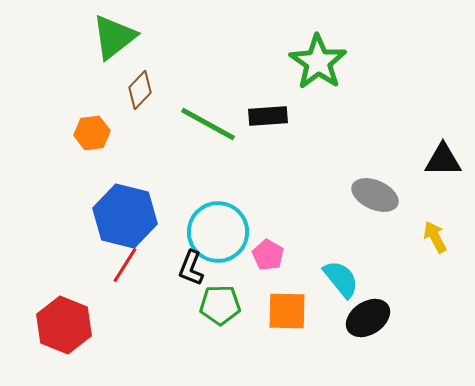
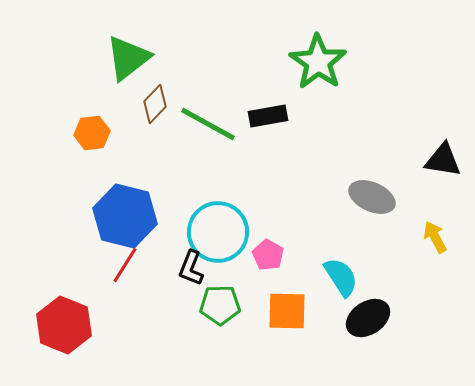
green triangle: moved 14 px right, 21 px down
brown diamond: moved 15 px right, 14 px down
black rectangle: rotated 6 degrees counterclockwise
black triangle: rotated 9 degrees clockwise
gray ellipse: moved 3 px left, 2 px down
cyan semicircle: moved 2 px up; rotated 6 degrees clockwise
